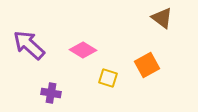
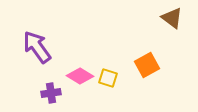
brown triangle: moved 10 px right
purple arrow: moved 8 px right, 2 px down; rotated 12 degrees clockwise
pink diamond: moved 3 px left, 26 px down
purple cross: rotated 18 degrees counterclockwise
